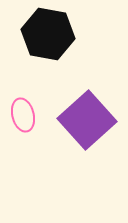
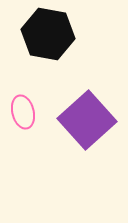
pink ellipse: moved 3 px up
